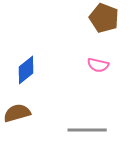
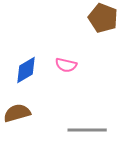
brown pentagon: moved 1 px left
pink semicircle: moved 32 px left
blue diamond: rotated 8 degrees clockwise
